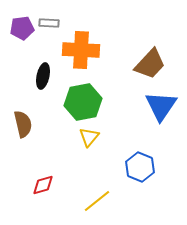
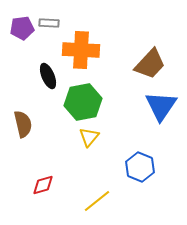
black ellipse: moved 5 px right; rotated 35 degrees counterclockwise
